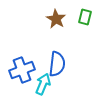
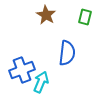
brown star: moved 10 px left, 4 px up
blue semicircle: moved 10 px right, 11 px up
cyan arrow: moved 2 px left, 2 px up
